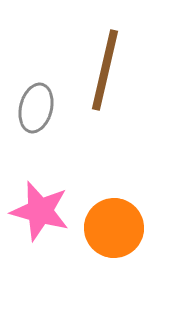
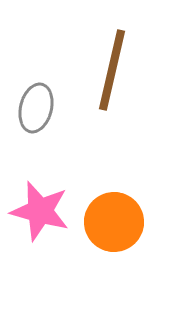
brown line: moved 7 px right
orange circle: moved 6 px up
